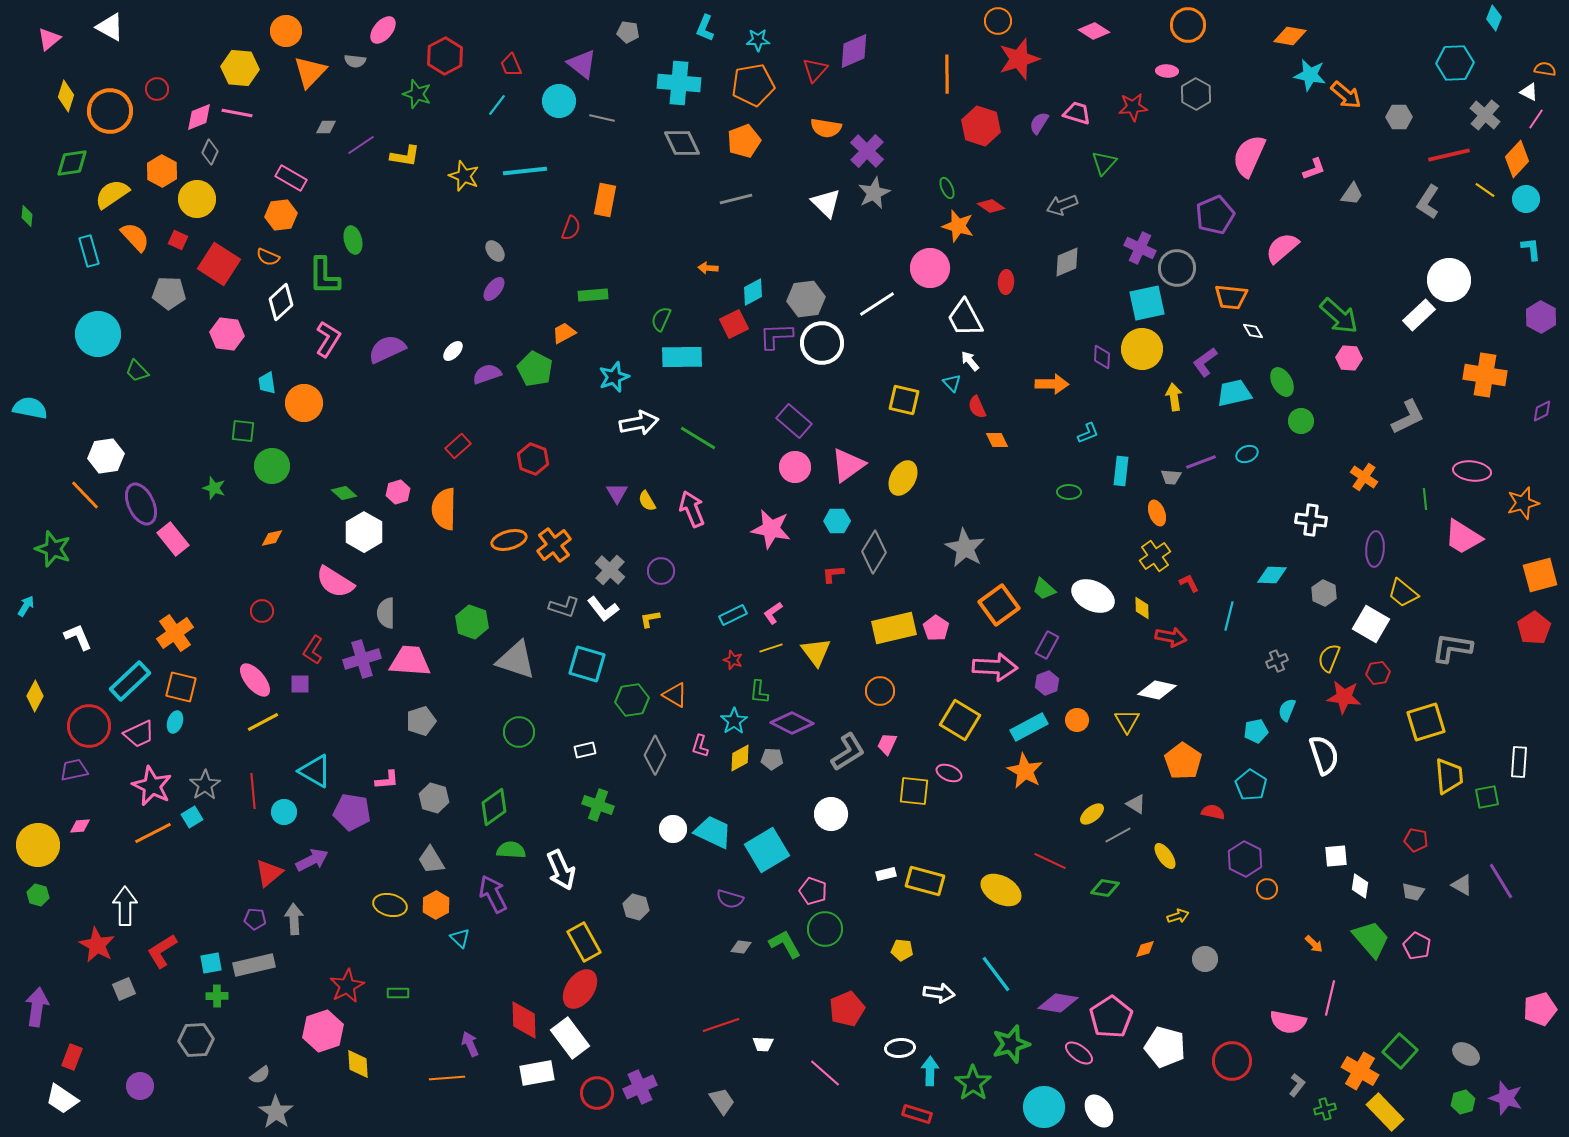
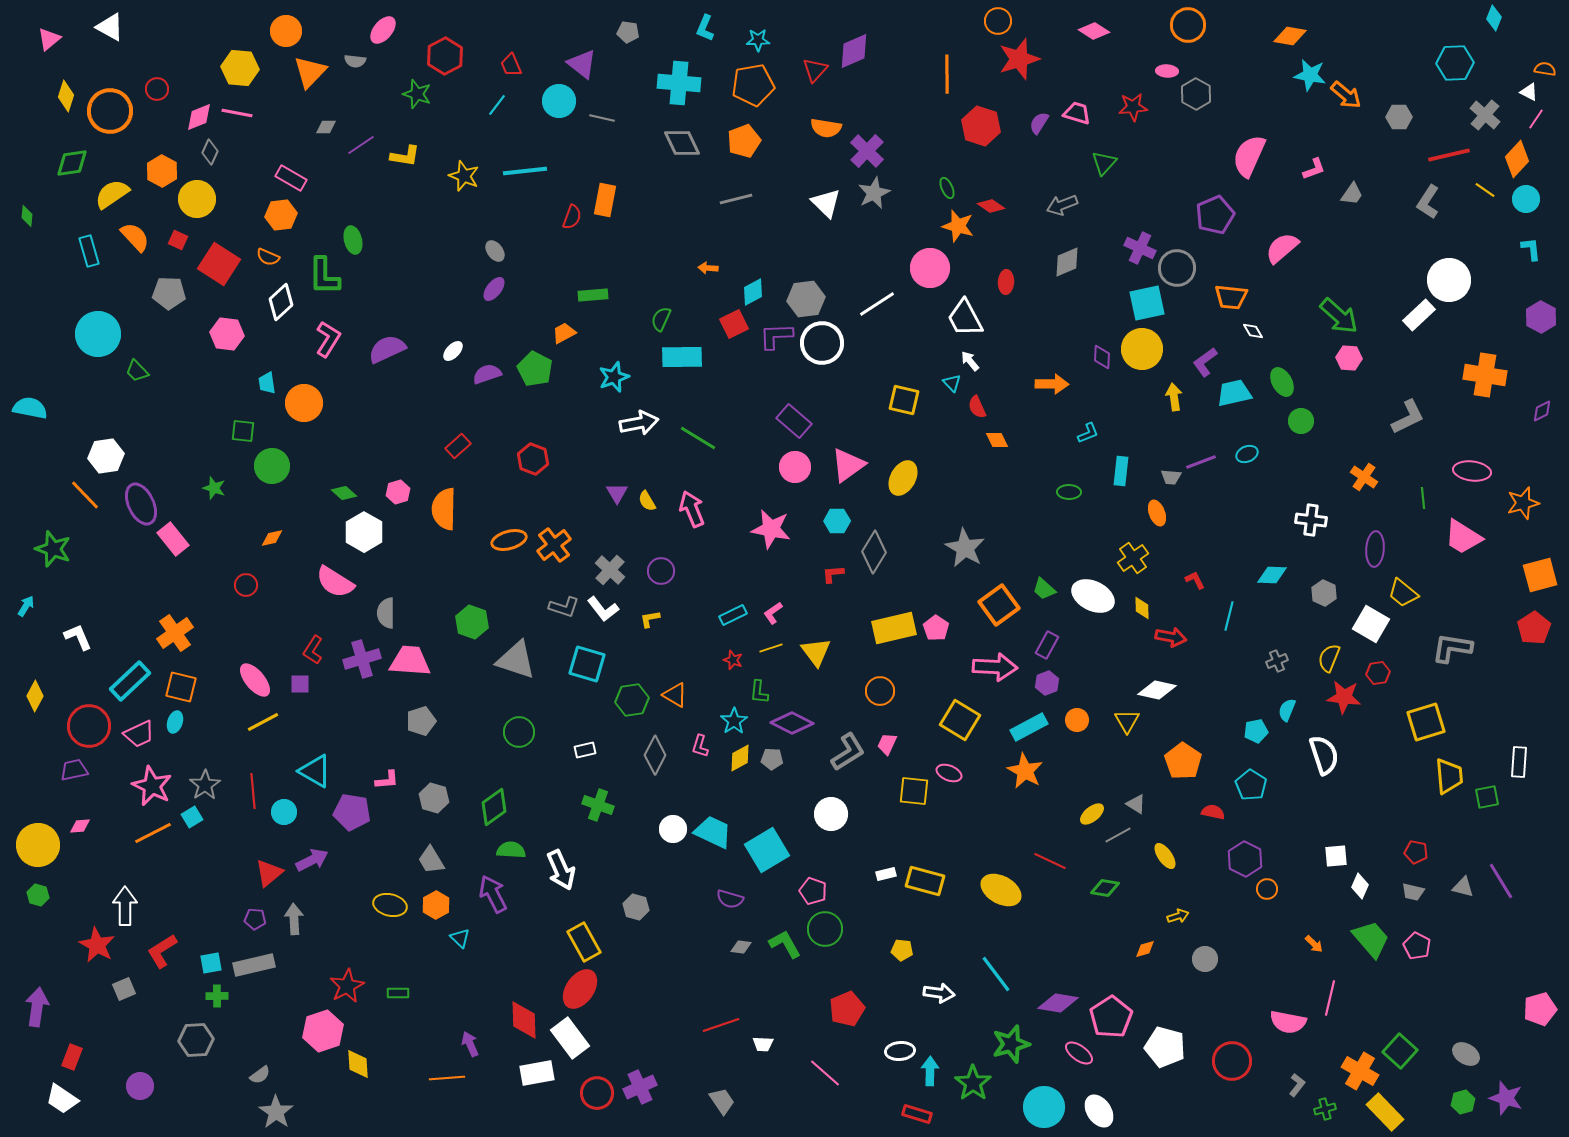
red semicircle at (571, 228): moved 1 px right, 11 px up
green line at (1425, 499): moved 2 px left, 1 px up
yellow cross at (1155, 556): moved 22 px left, 2 px down
red L-shape at (1189, 583): moved 6 px right, 3 px up
red circle at (262, 611): moved 16 px left, 26 px up
red pentagon at (1416, 840): moved 12 px down
gray triangle at (1462, 885): moved 1 px right, 2 px down; rotated 15 degrees counterclockwise
white diamond at (1360, 886): rotated 15 degrees clockwise
white ellipse at (900, 1048): moved 3 px down
